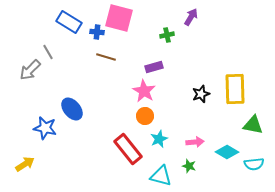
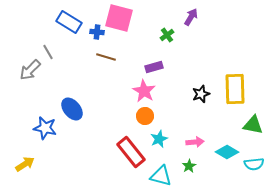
green cross: rotated 24 degrees counterclockwise
red rectangle: moved 3 px right, 3 px down
green star: rotated 24 degrees clockwise
